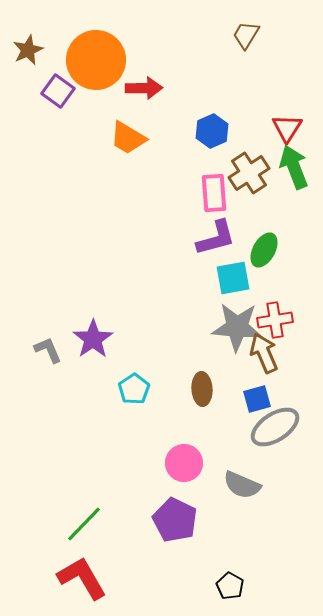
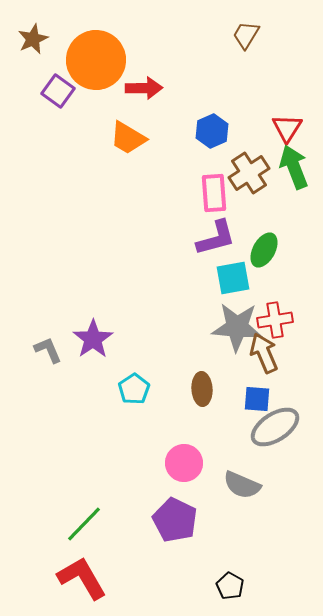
brown star: moved 5 px right, 11 px up
blue square: rotated 20 degrees clockwise
